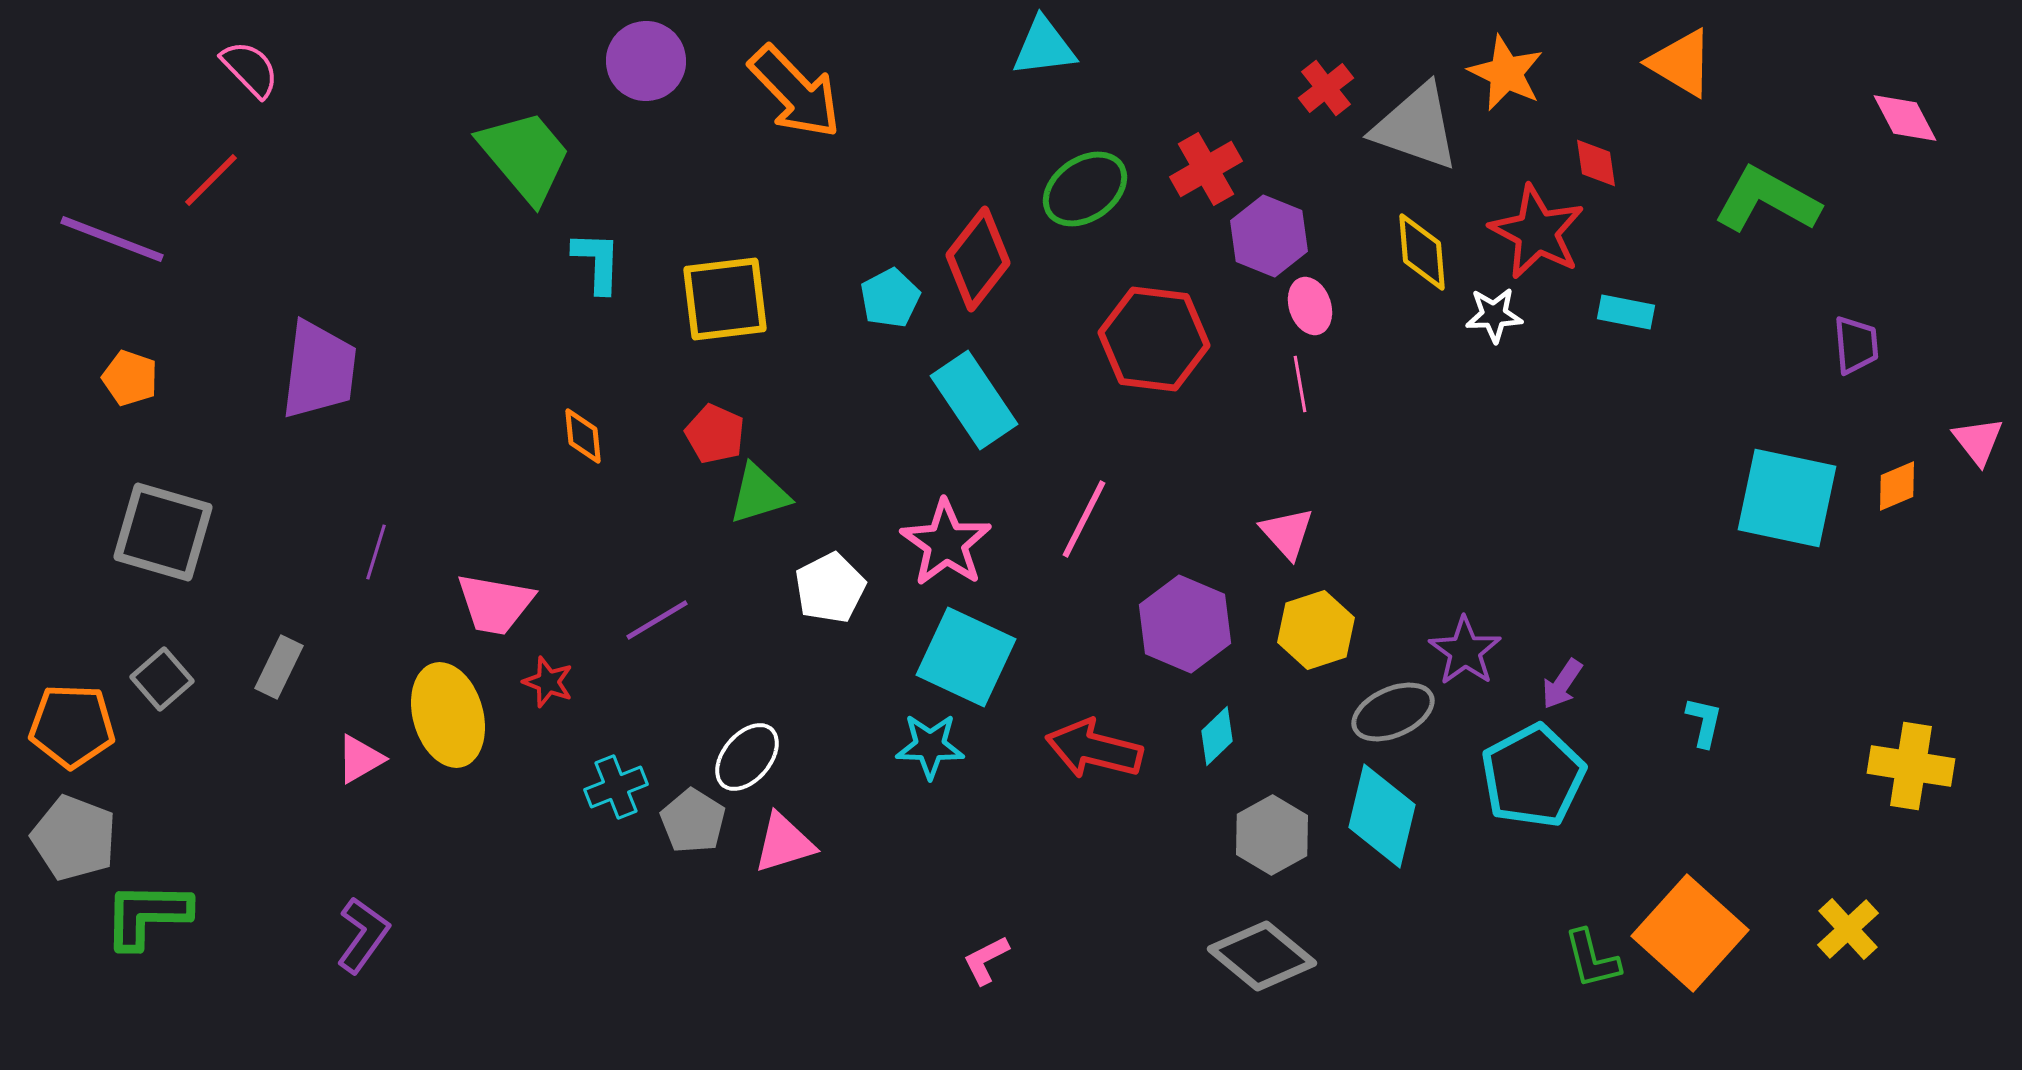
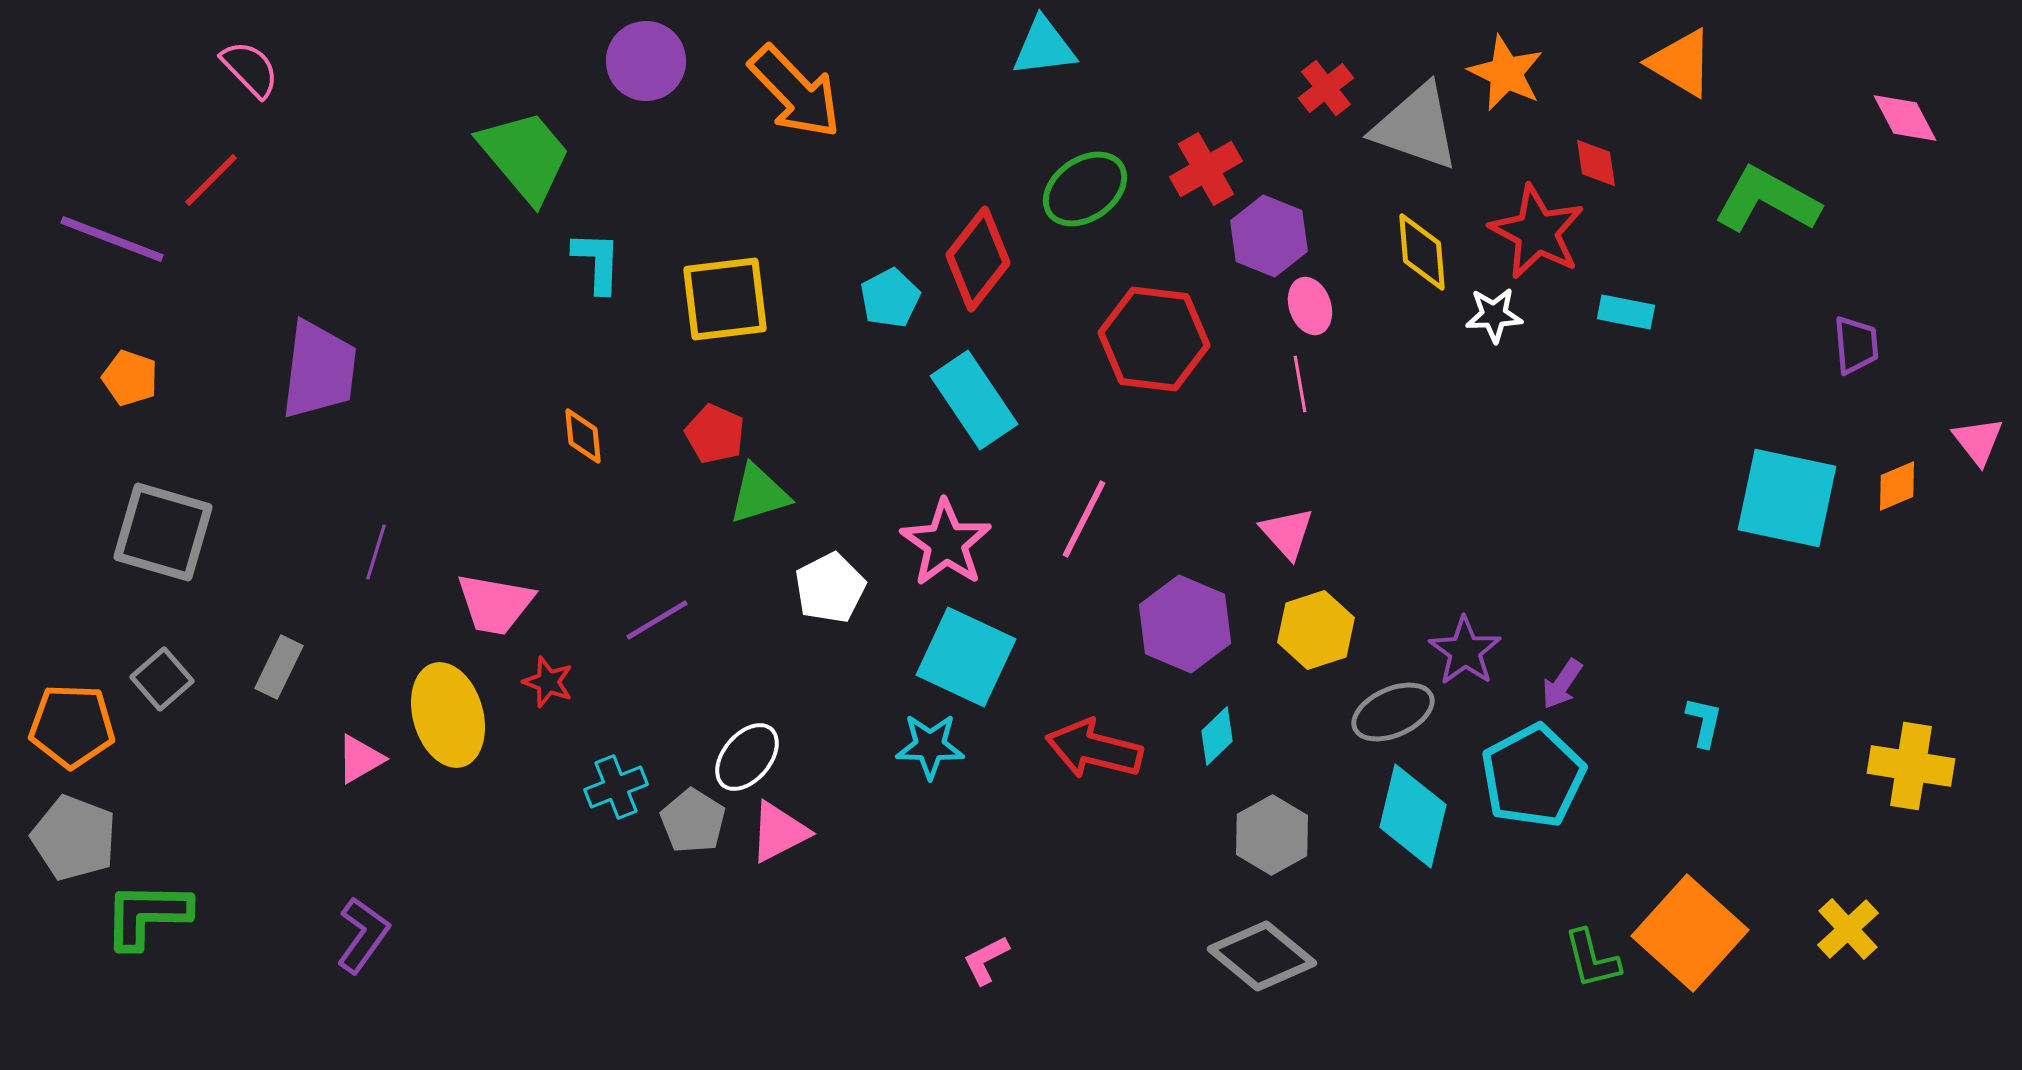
cyan diamond at (1382, 816): moved 31 px right
pink triangle at (784, 843): moved 5 px left, 11 px up; rotated 10 degrees counterclockwise
